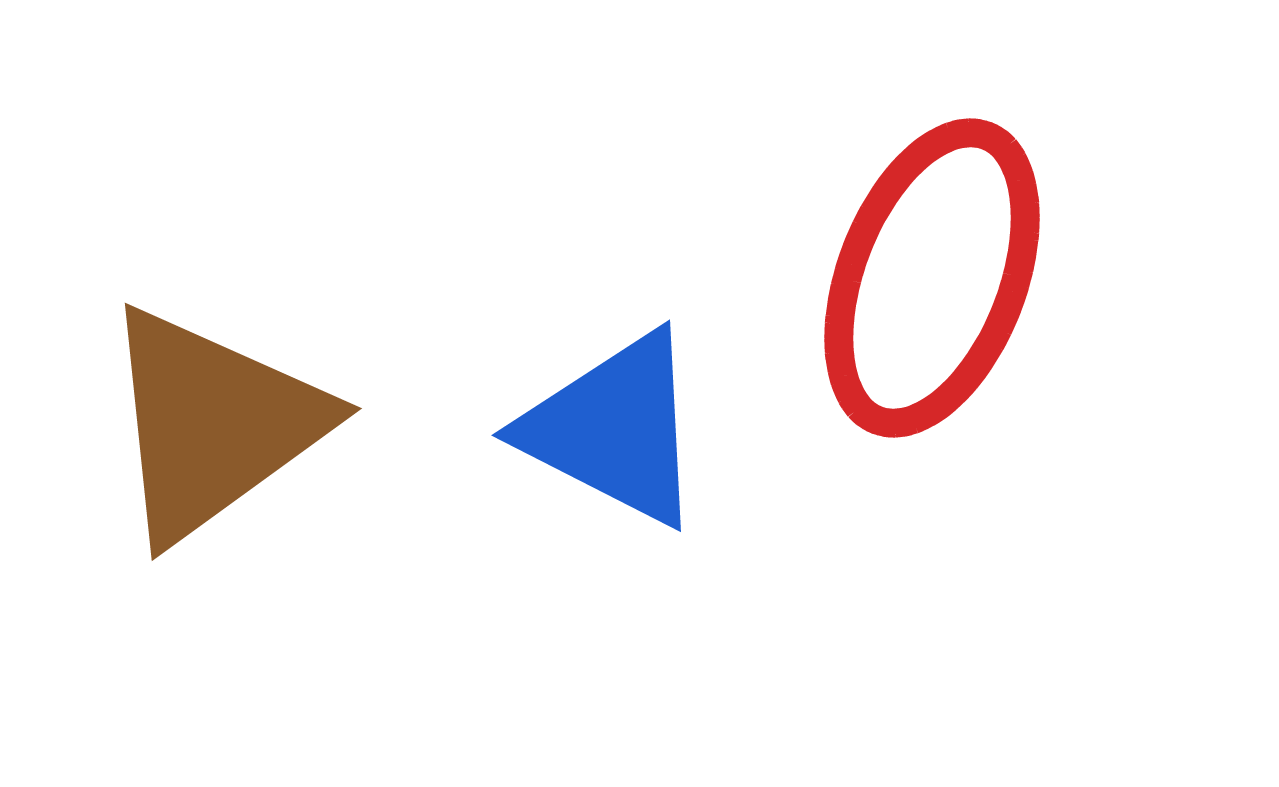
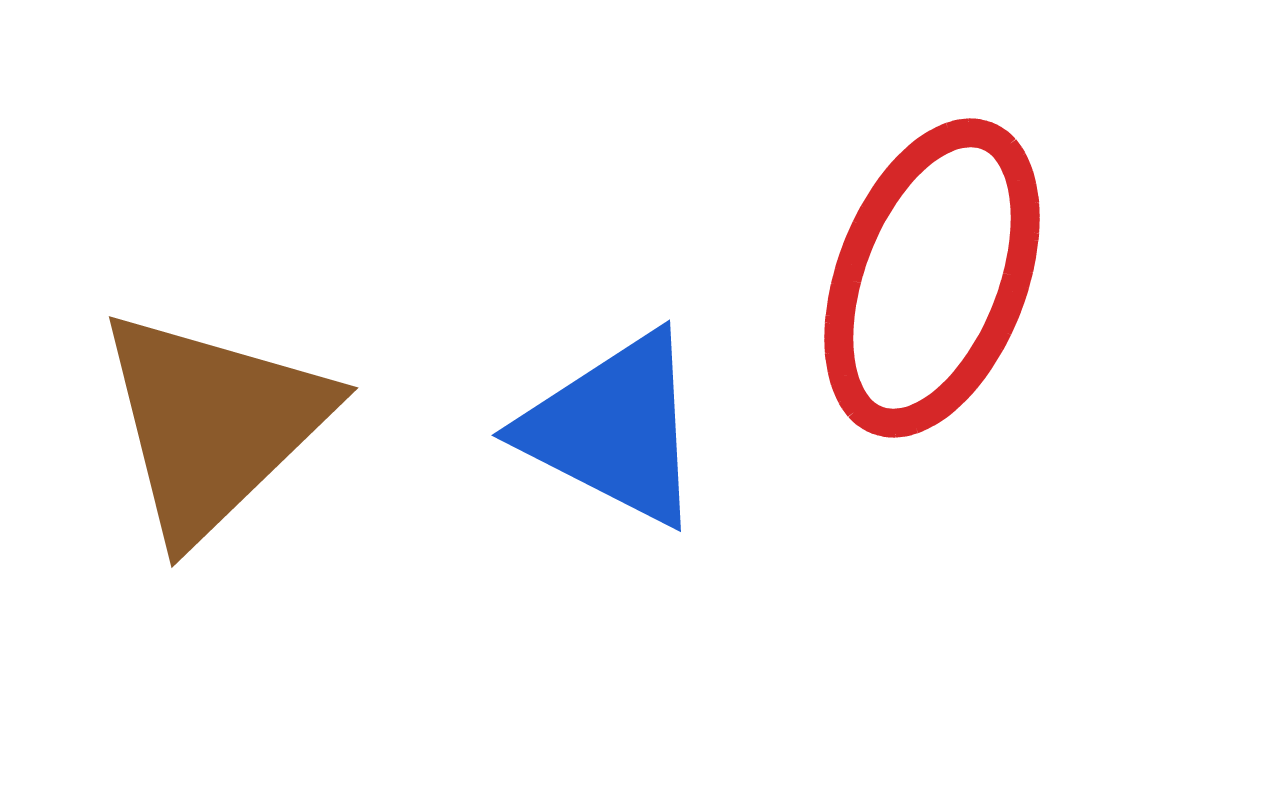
brown triangle: rotated 8 degrees counterclockwise
